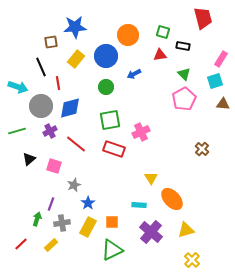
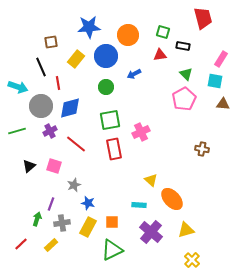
blue star at (75, 27): moved 14 px right
green triangle at (184, 74): moved 2 px right
cyan square at (215, 81): rotated 28 degrees clockwise
red rectangle at (114, 149): rotated 60 degrees clockwise
brown cross at (202, 149): rotated 32 degrees counterclockwise
black triangle at (29, 159): moved 7 px down
yellow triangle at (151, 178): moved 2 px down; rotated 16 degrees counterclockwise
blue star at (88, 203): rotated 24 degrees counterclockwise
